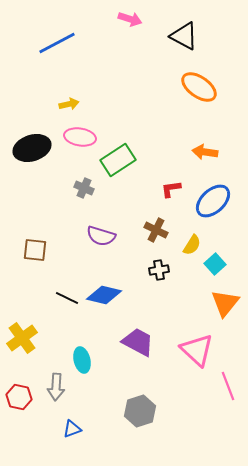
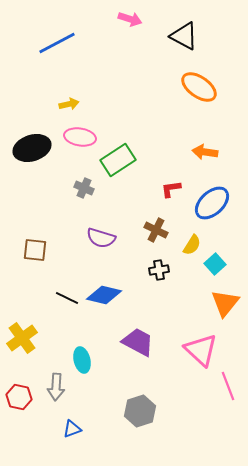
blue ellipse: moved 1 px left, 2 px down
purple semicircle: moved 2 px down
pink triangle: moved 4 px right
